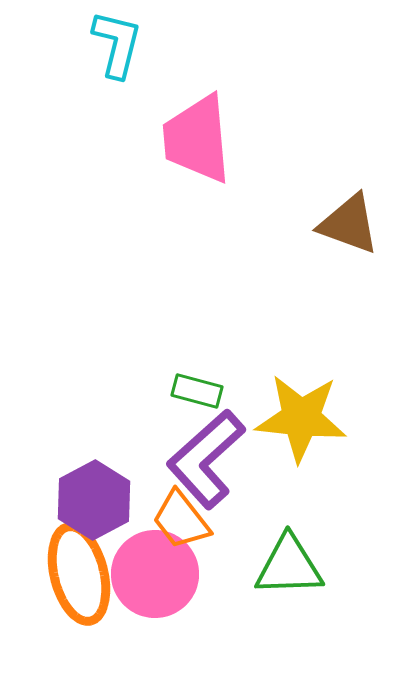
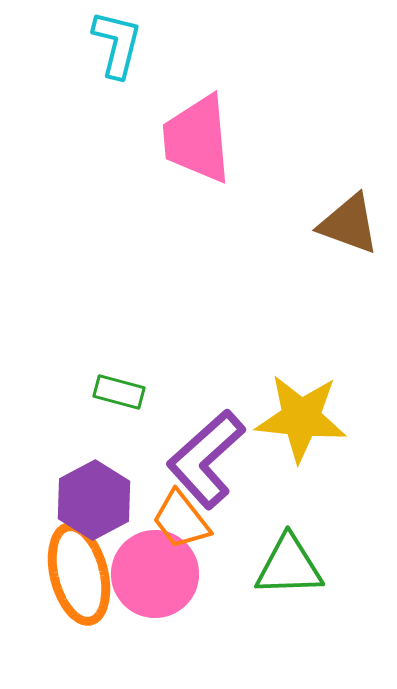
green rectangle: moved 78 px left, 1 px down
